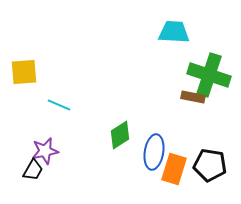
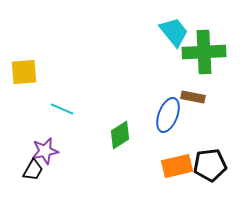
cyan trapezoid: rotated 48 degrees clockwise
green cross: moved 5 px left, 23 px up; rotated 21 degrees counterclockwise
cyan line: moved 3 px right, 4 px down
blue ellipse: moved 14 px right, 37 px up; rotated 12 degrees clockwise
black pentagon: rotated 16 degrees counterclockwise
orange rectangle: moved 3 px right, 3 px up; rotated 60 degrees clockwise
